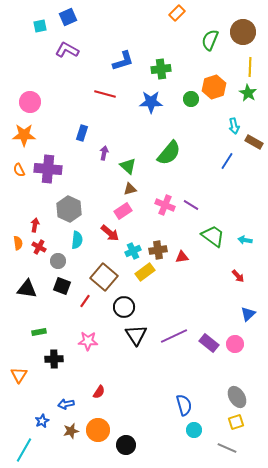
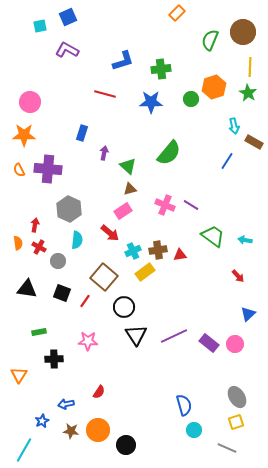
red triangle at (182, 257): moved 2 px left, 2 px up
black square at (62, 286): moved 7 px down
brown star at (71, 431): rotated 21 degrees clockwise
